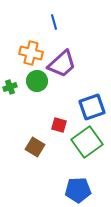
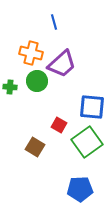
green cross: rotated 24 degrees clockwise
blue square: rotated 24 degrees clockwise
red square: rotated 14 degrees clockwise
blue pentagon: moved 2 px right, 1 px up
